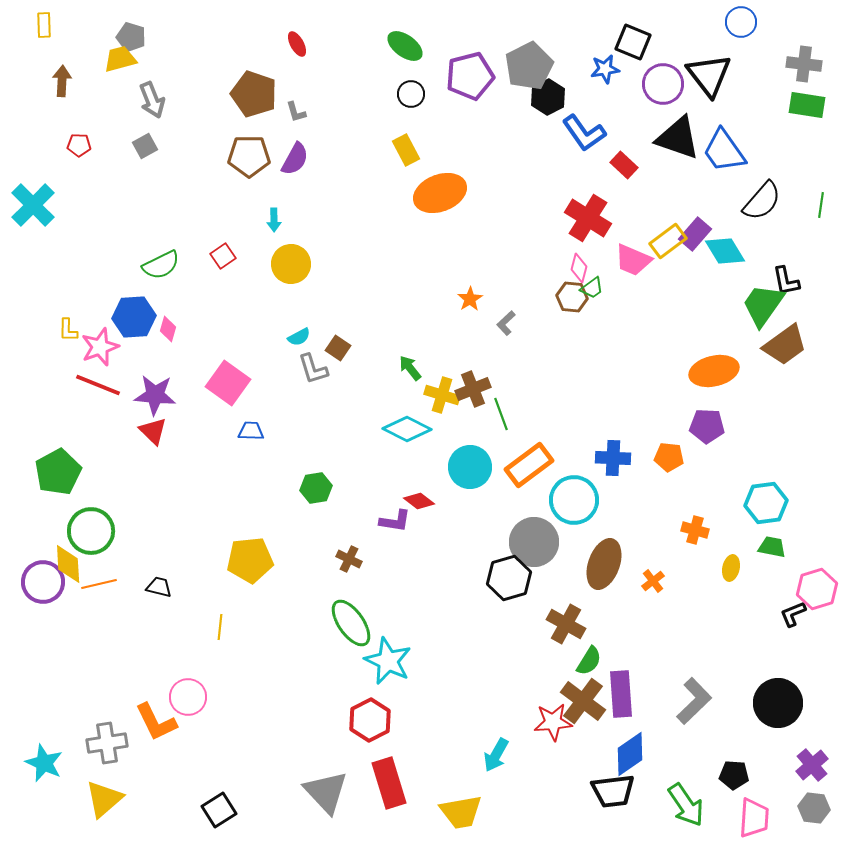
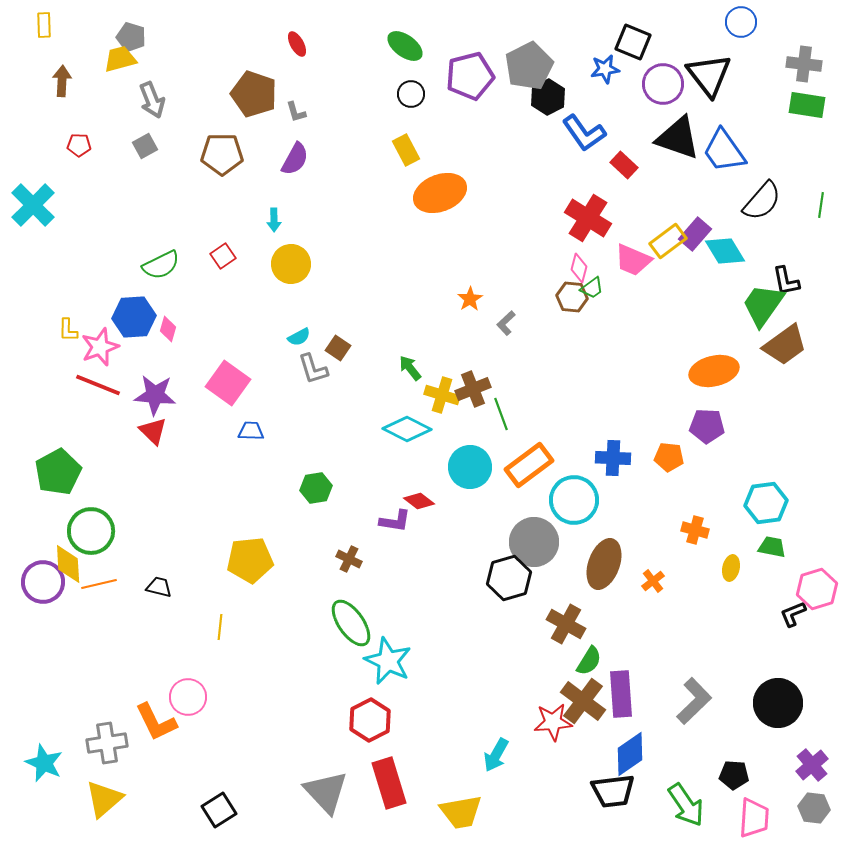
brown pentagon at (249, 156): moved 27 px left, 2 px up
